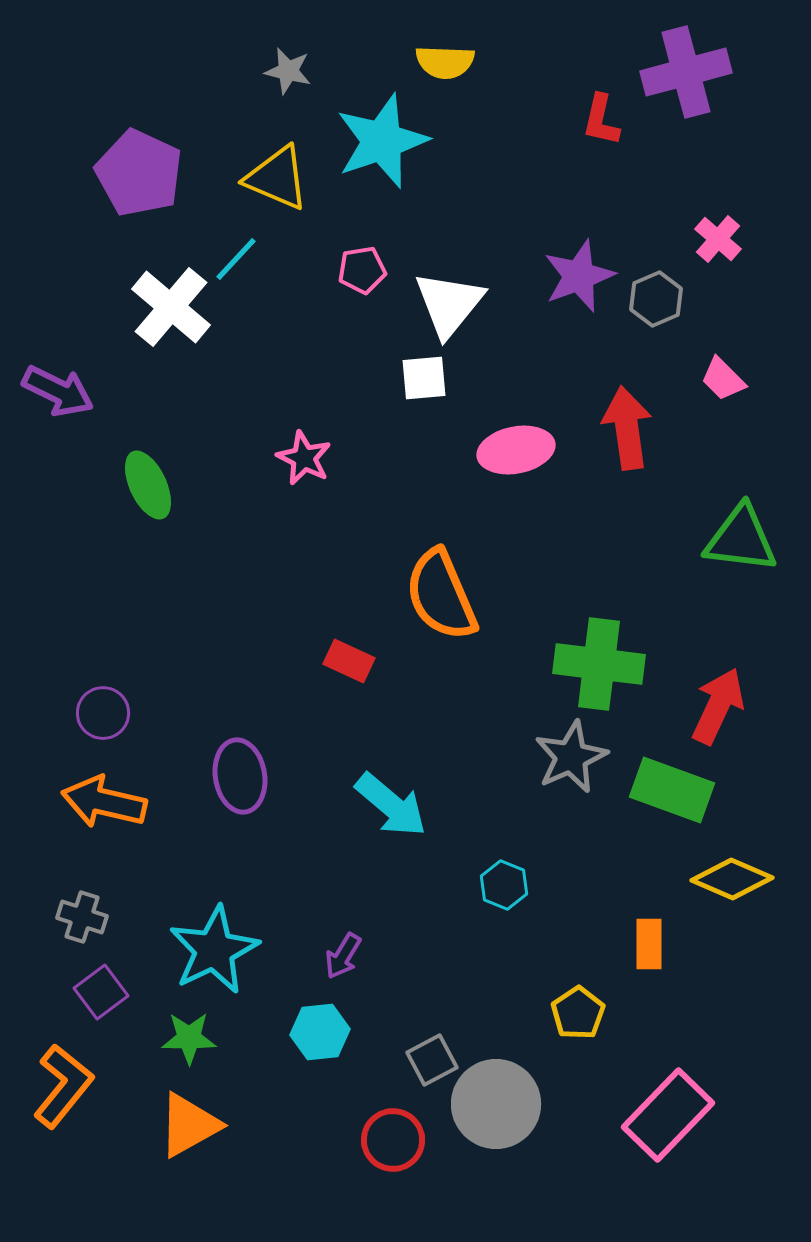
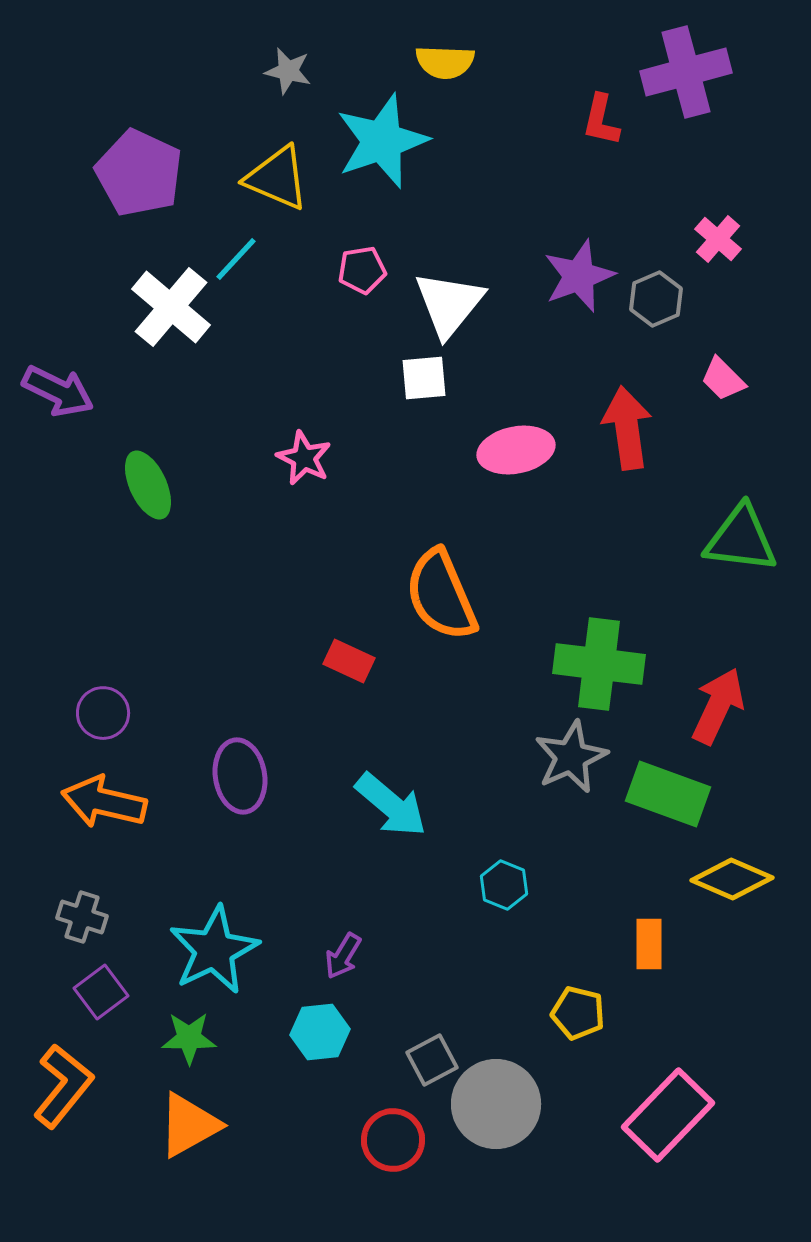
green rectangle at (672, 790): moved 4 px left, 4 px down
yellow pentagon at (578, 1013): rotated 24 degrees counterclockwise
